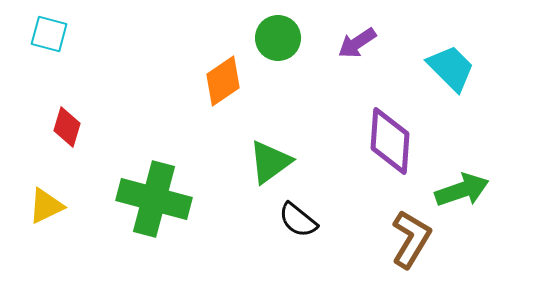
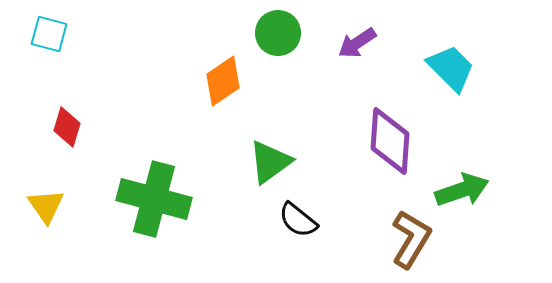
green circle: moved 5 px up
yellow triangle: rotated 39 degrees counterclockwise
